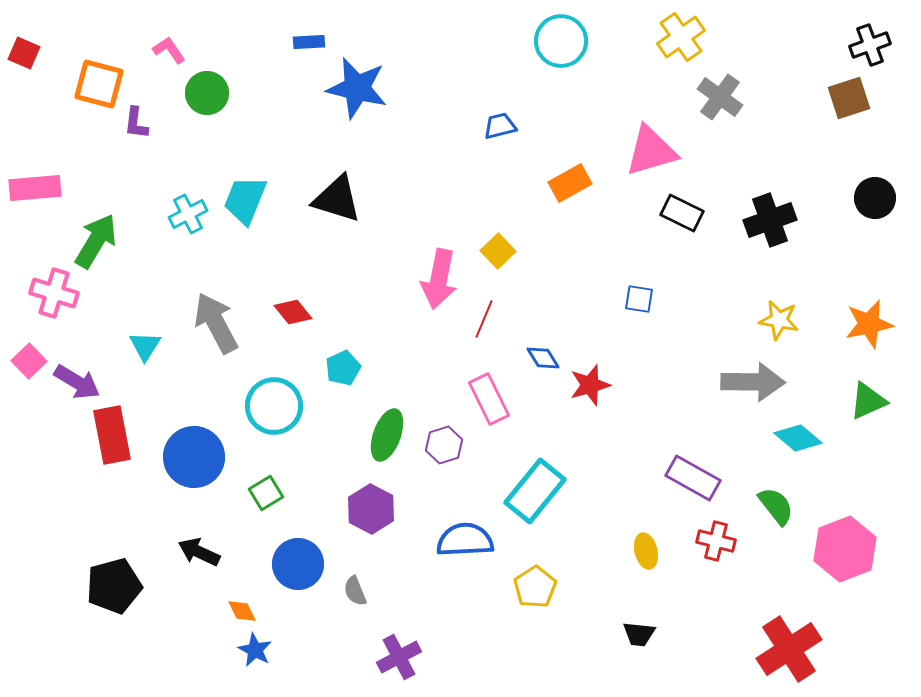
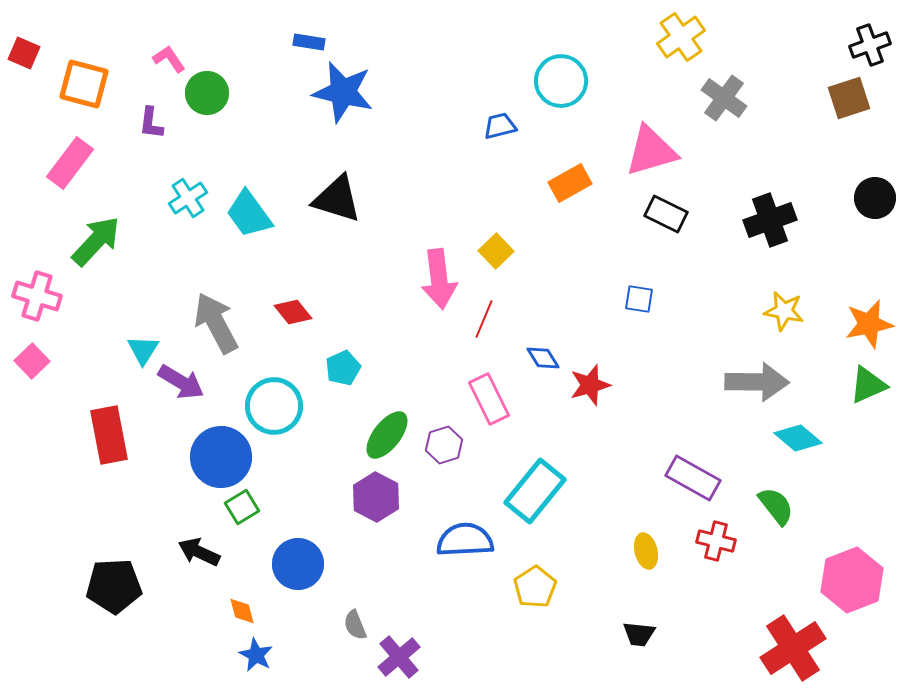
cyan circle at (561, 41): moved 40 px down
blue rectangle at (309, 42): rotated 12 degrees clockwise
pink L-shape at (169, 50): moved 9 px down
orange square at (99, 84): moved 15 px left
blue star at (357, 88): moved 14 px left, 4 px down
gray cross at (720, 97): moved 4 px right, 1 px down
purple L-shape at (136, 123): moved 15 px right
pink rectangle at (35, 188): moved 35 px right, 25 px up; rotated 48 degrees counterclockwise
cyan trapezoid at (245, 200): moved 4 px right, 14 px down; rotated 58 degrees counterclockwise
black rectangle at (682, 213): moved 16 px left, 1 px down
cyan cross at (188, 214): moved 16 px up; rotated 6 degrees counterclockwise
green arrow at (96, 241): rotated 12 degrees clockwise
yellow square at (498, 251): moved 2 px left
pink arrow at (439, 279): rotated 18 degrees counterclockwise
pink cross at (54, 293): moved 17 px left, 3 px down
yellow star at (779, 320): moved 5 px right, 9 px up
cyan triangle at (145, 346): moved 2 px left, 4 px down
pink square at (29, 361): moved 3 px right
purple arrow at (77, 382): moved 104 px right
gray arrow at (753, 382): moved 4 px right
green triangle at (868, 401): moved 16 px up
red rectangle at (112, 435): moved 3 px left
green ellipse at (387, 435): rotated 18 degrees clockwise
blue circle at (194, 457): moved 27 px right
green square at (266, 493): moved 24 px left, 14 px down
purple hexagon at (371, 509): moved 5 px right, 12 px up
pink hexagon at (845, 549): moved 7 px right, 31 px down
black pentagon at (114, 586): rotated 12 degrees clockwise
gray semicircle at (355, 591): moved 34 px down
orange diamond at (242, 611): rotated 12 degrees clockwise
red cross at (789, 649): moved 4 px right, 1 px up
blue star at (255, 650): moved 1 px right, 5 px down
purple cross at (399, 657): rotated 12 degrees counterclockwise
